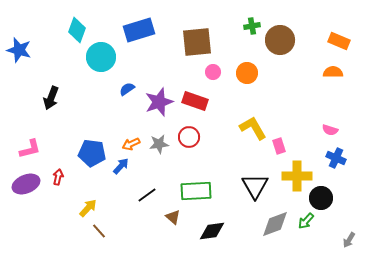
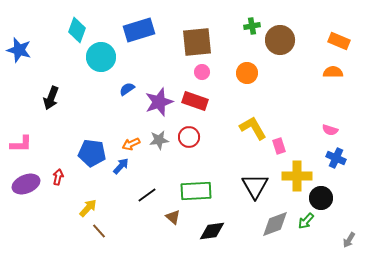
pink circle: moved 11 px left
gray star: moved 4 px up
pink L-shape: moved 9 px left, 5 px up; rotated 15 degrees clockwise
